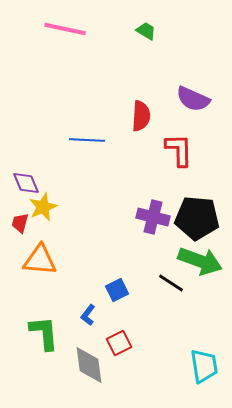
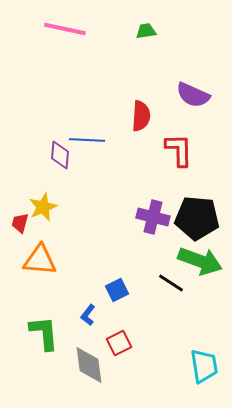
green trapezoid: rotated 40 degrees counterclockwise
purple semicircle: moved 4 px up
purple diamond: moved 34 px right, 28 px up; rotated 28 degrees clockwise
